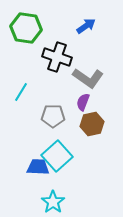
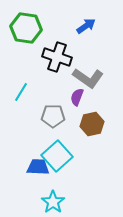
purple semicircle: moved 6 px left, 5 px up
